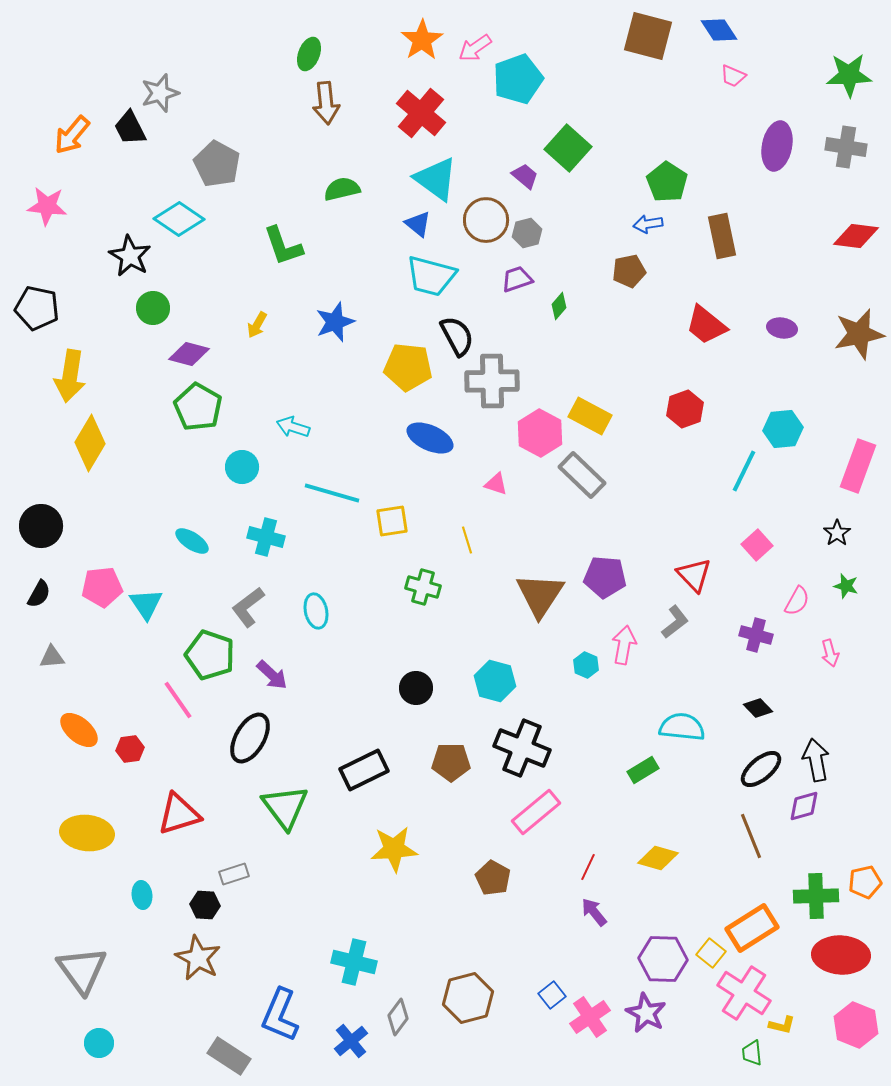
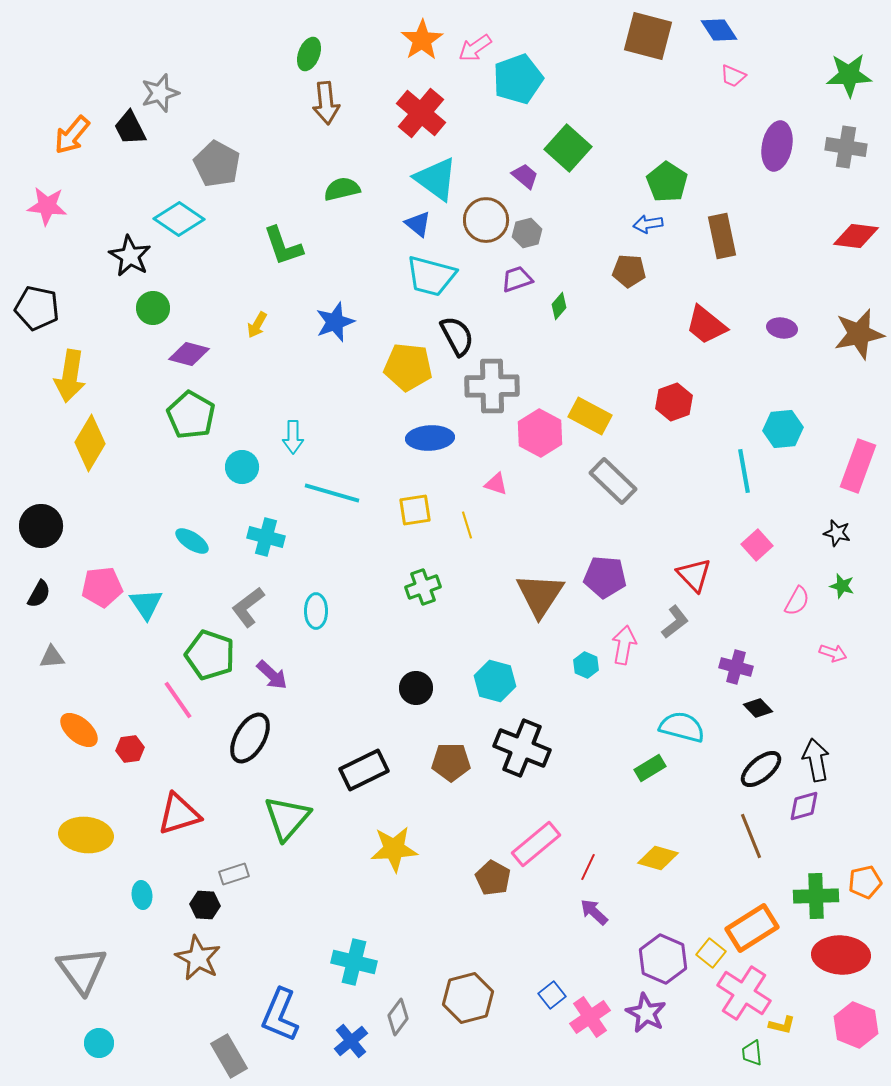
brown pentagon at (629, 271): rotated 16 degrees clockwise
gray cross at (492, 381): moved 5 px down
green pentagon at (198, 407): moved 7 px left, 8 px down
red hexagon at (685, 409): moved 11 px left, 7 px up
cyan arrow at (293, 427): moved 10 px down; rotated 108 degrees counterclockwise
blue ellipse at (430, 438): rotated 27 degrees counterclockwise
cyan line at (744, 471): rotated 36 degrees counterclockwise
gray rectangle at (582, 475): moved 31 px right, 6 px down
yellow square at (392, 521): moved 23 px right, 11 px up
black star at (837, 533): rotated 24 degrees counterclockwise
yellow line at (467, 540): moved 15 px up
green star at (846, 586): moved 4 px left
green cross at (423, 587): rotated 36 degrees counterclockwise
cyan ellipse at (316, 611): rotated 12 degrees clockwise
purple cross at (756, 635): moved 20 px left, 32 px down
pink arrow at (830, 653): moved 3 px right; rotated 56 degrees counterclockwise
cyan semicircle at (682, 727): rotated 9 degrees clockwise
green rectangle at (643, 770): moved 7 px right, 2 px up
green triangle at (285, 807): moved 2 px right, 11 px down; rotated 18 degrees clockwise
pink rectangle at (536, 812): moved 32 px down
yellow ellipse at (87, 833): moved 1 px left, 2 px down
purple arrow at (594, 912): rotated 8 degrees counterclockwise
purple hexagon at (663, 959): rotated 21 degrees clockwise
gray rectangle at (229, 1056): rotated 27 degrees clockwise
